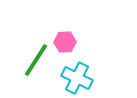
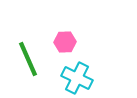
green line: moved 8 px left, 1 px up; rotated 57 degrees counterclockwise
